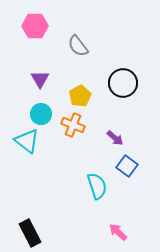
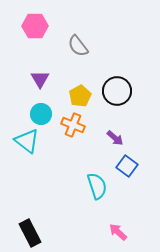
black circle: moved 6 px left, 8 px down
